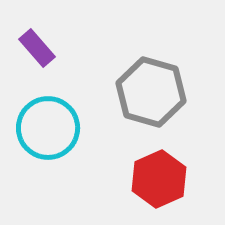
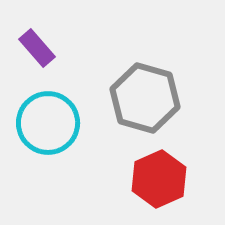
gray hexagon: moved 6 px left, 6 px down
cyan circle: moved 5 px up
